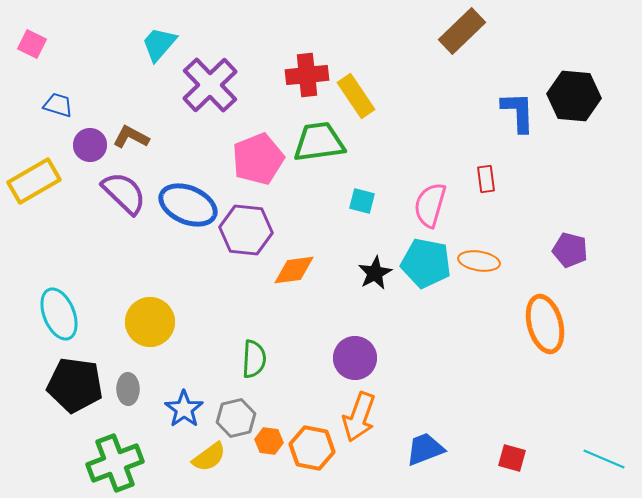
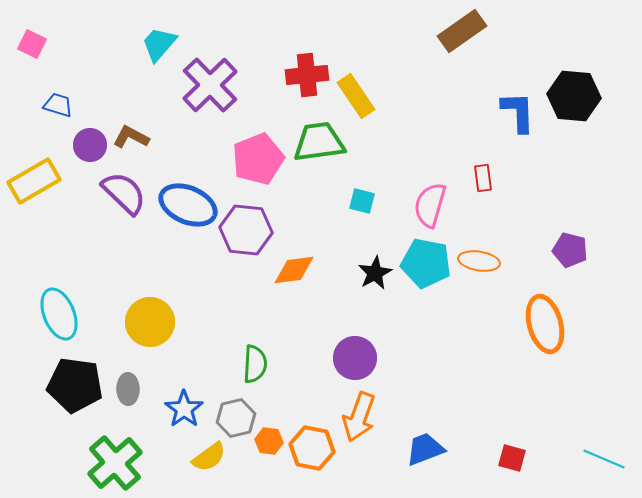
brown rectangle at (462, 31): rotated 9 degrees clockwise
red rectangle at (486, 179): moved 3 px left, 1 px up
green semicircle at (254, 359): moved 1 px right, 5 px down
green cross at (115, 463): rotated 20 degrees counterclockwise
